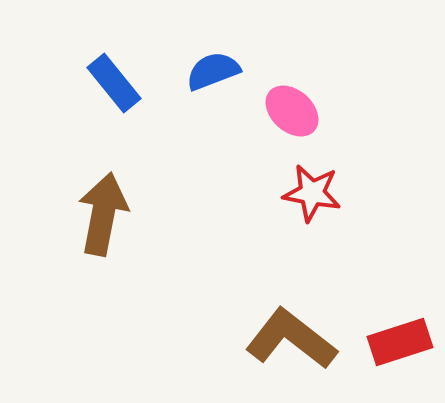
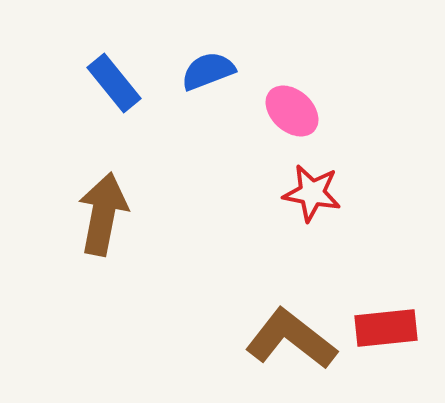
blue semicircle: moved 5 px left
red rectangle: moved 14 px left, 14 px up; rotated 12 degrees clockwise
